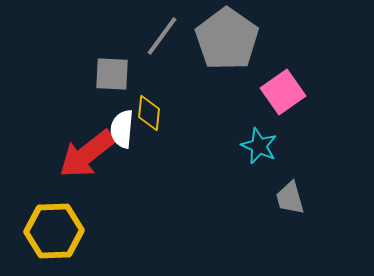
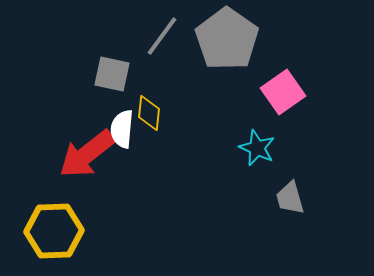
gray square: rotated 9 degrees clockwise
cyan star: moved 2 px left, 2 px down
